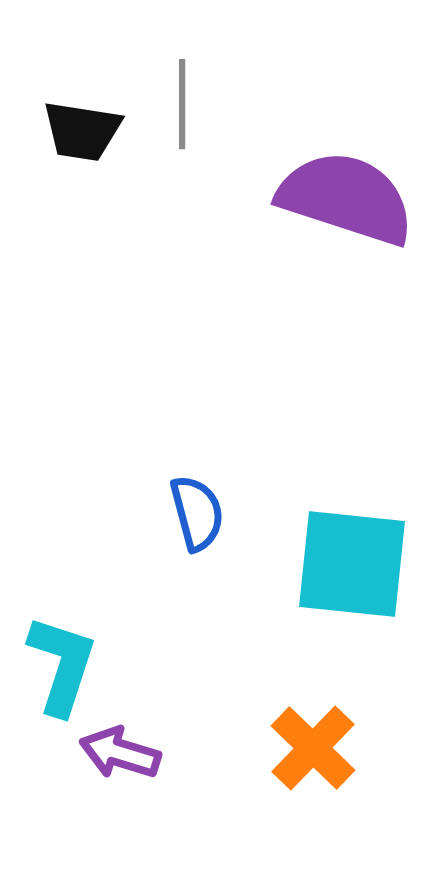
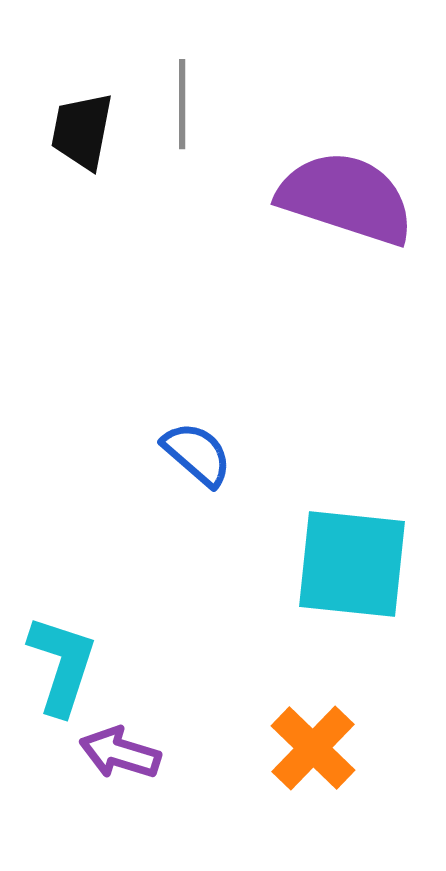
black trapezoid: rotated 92 degrees clockwise
blue semicircle: moved 59 px up; rotated 34 degrees counterclockwise
